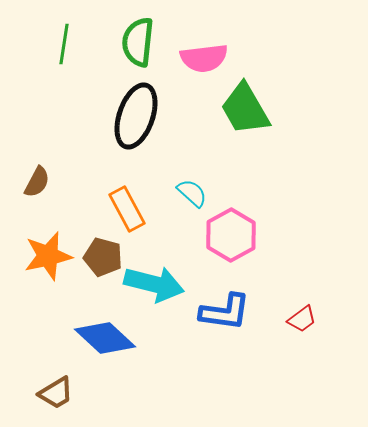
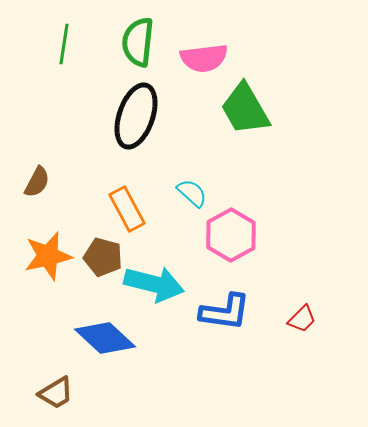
red trapezoid: rotated 8 degrees counterclockwise
